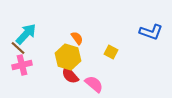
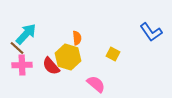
blue L-shape: rotated 35 degrees clockwise
orange semicircle: rotated 32 degrees clockwise
brown line: moved 1 px left
yellow square: moved 2 px right, 2 px down
pink cross: rotated 12 degrees clockwise
red semicircle: moved 19 px left, 9 px up
pink semicircle: moved 2 px right
